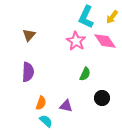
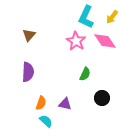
purple triangle: moved 1 px left, 2 px up
